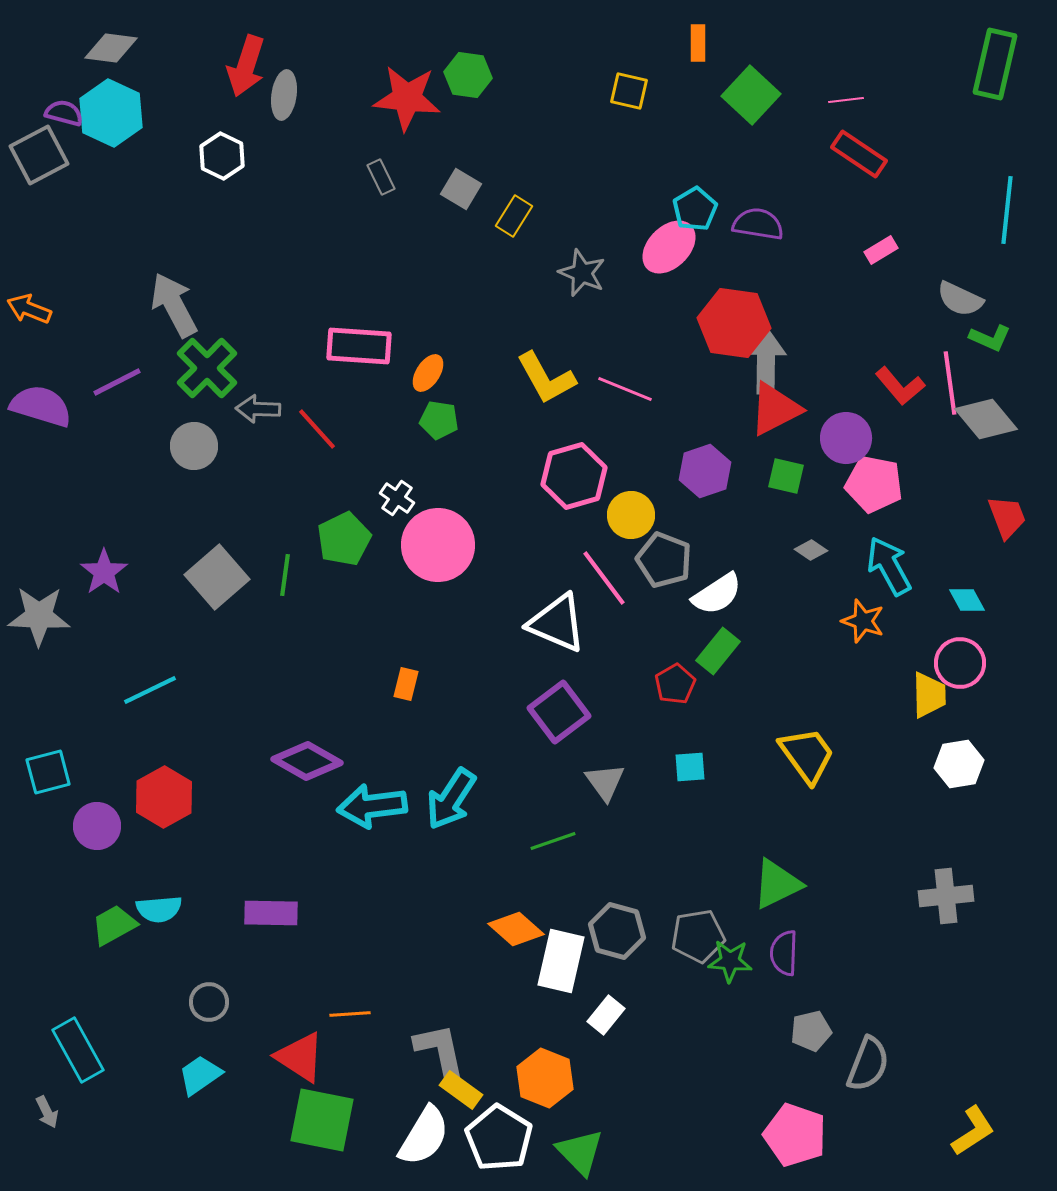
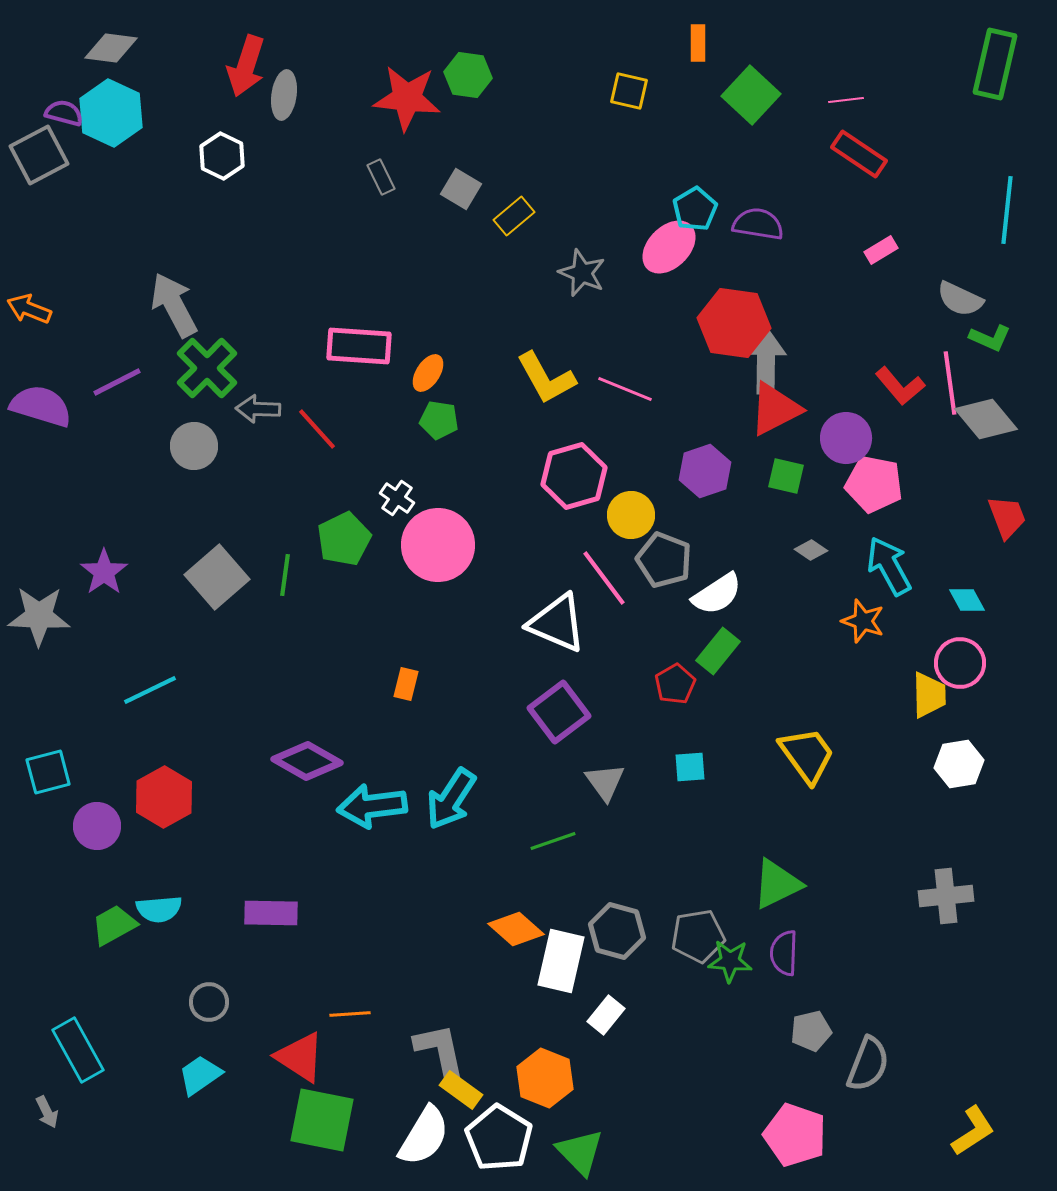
yellow rectangle at (514, 216): rotated 18 degrees clockwise
